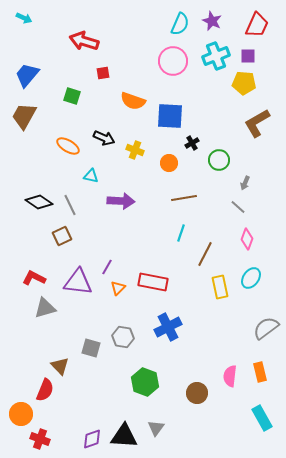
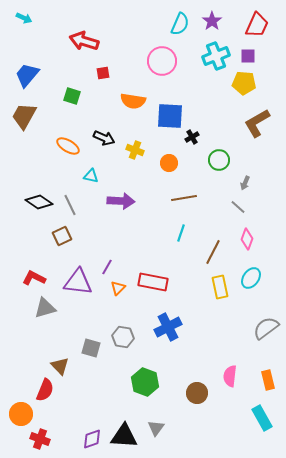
purple star at (212, 21): rotated 12 degrees clockwise
pink circle at (173, 61): moved 11 px left
orange semicircle at (133, 101): rotated 10 degrees counterclockwise
black cross at (192, 143): moved 6 px up
brown line at (205, 254): moved 8 px right, 2 px up
orange rectangle at (260, 372): moved 8 px right, 8 px down
